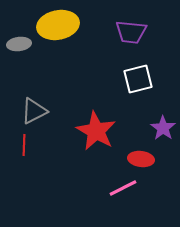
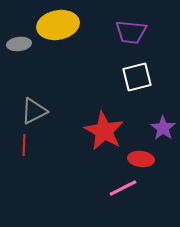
white square: moved 1 px left, 2 px up
red star: moved 8 px right
